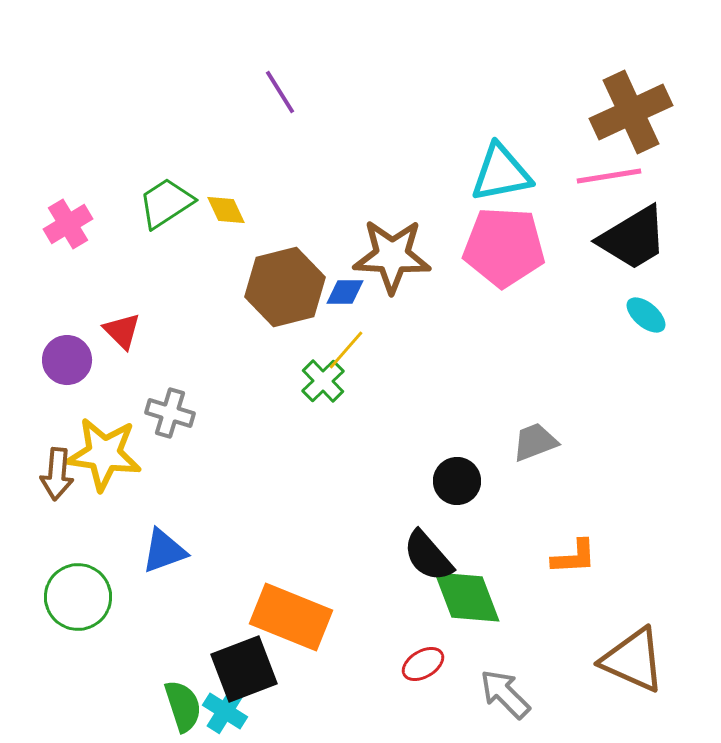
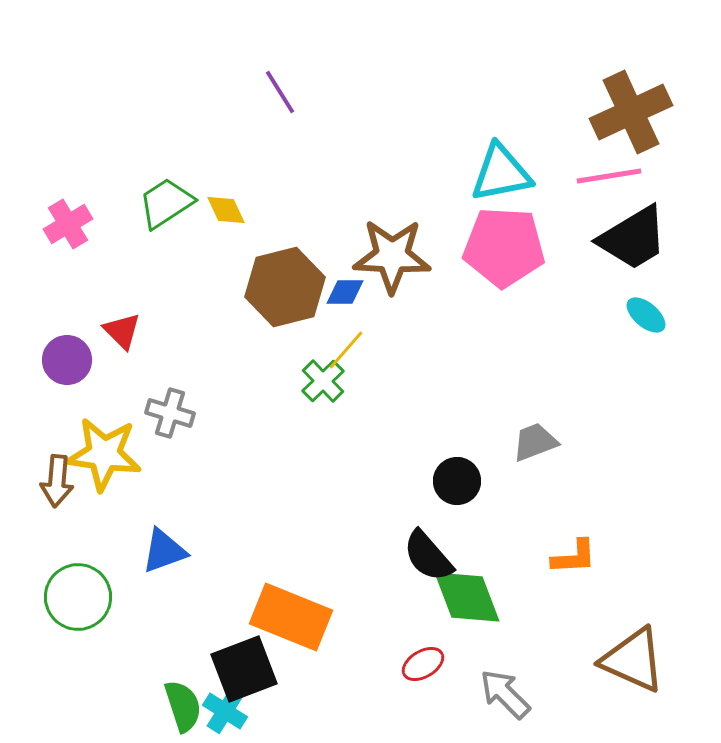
brown arrow: moved 7 px down
